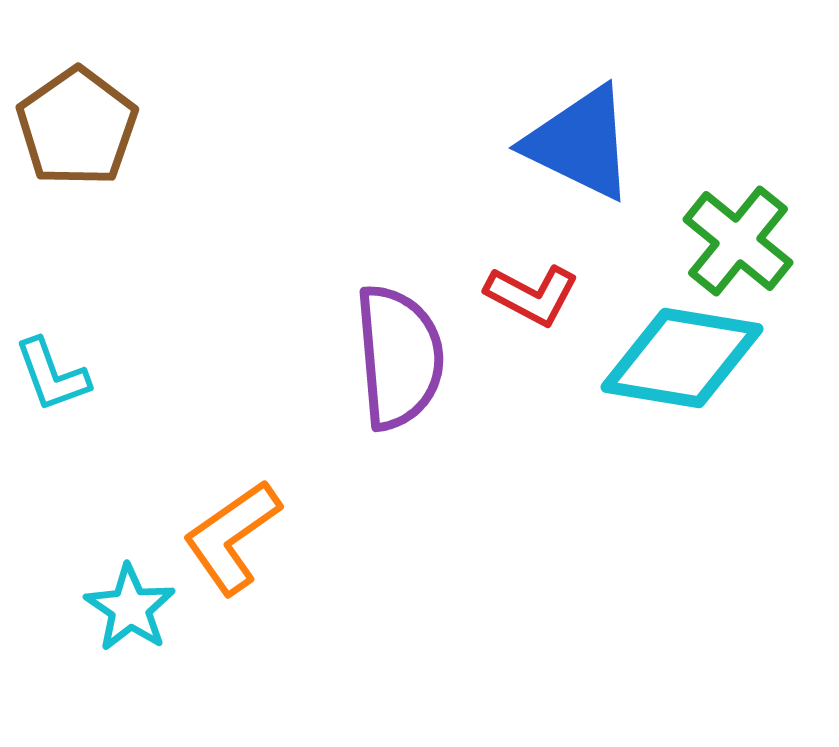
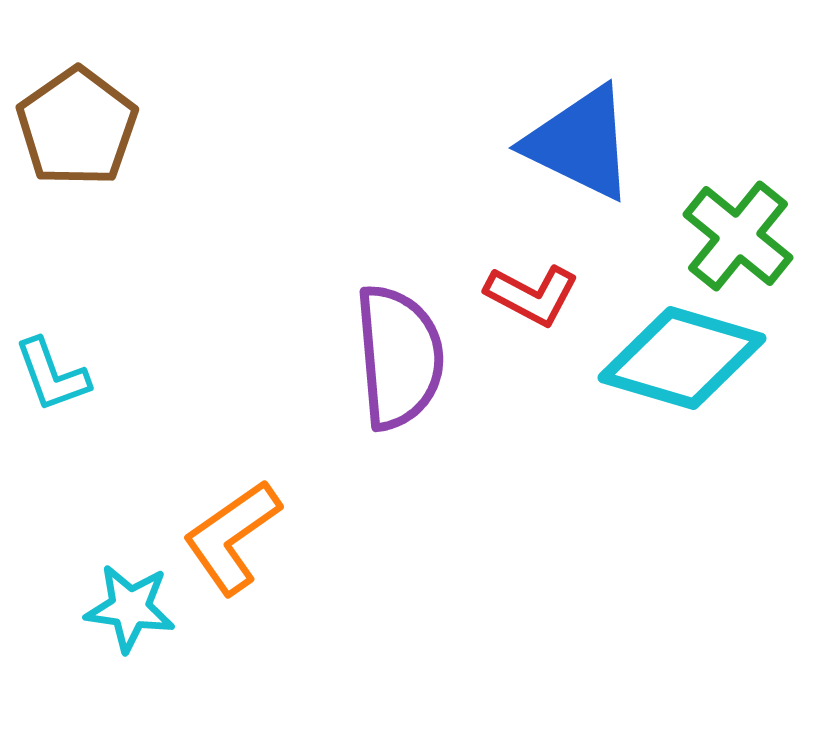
green cross: moved 5 px up
cyan diamond: rotated 7 degrees clockwise
cyan star: rotated 26 degrees counterclockwise
